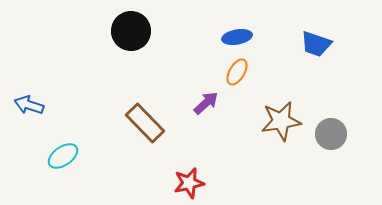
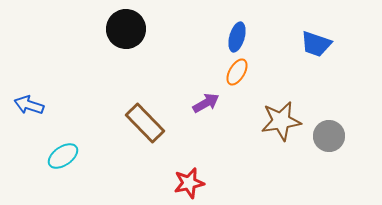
black circle: moved 5 px left, 2 px up
blue ellipse: rotated 64 degrees counterclockwise
purple arrow: rotated 12 degrees clockwise
gray circle: moved 2 px left, 2 px down
